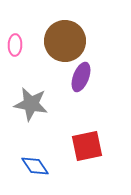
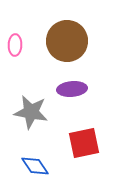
brown circle: moved 2 px right
purple ellipse: moved 9 px left, 12 px down; rotated 64 degrees clockwise
gray star: moved 8 px down
red square: moved 3 px left, 3 px up
